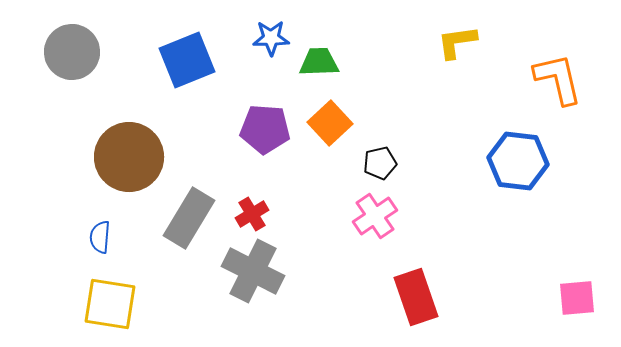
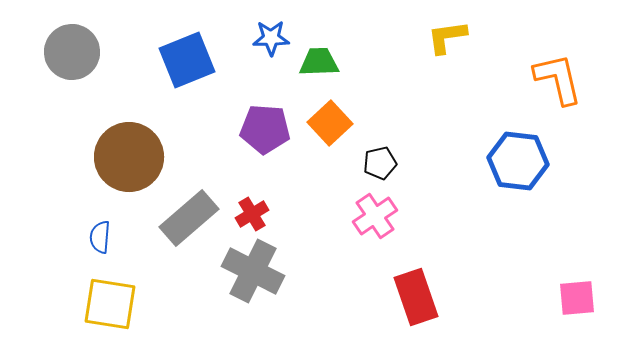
yellow L-shape: moved 10 px left, 5 px up
gray rectangle: rotated 18 degrees clockwise
